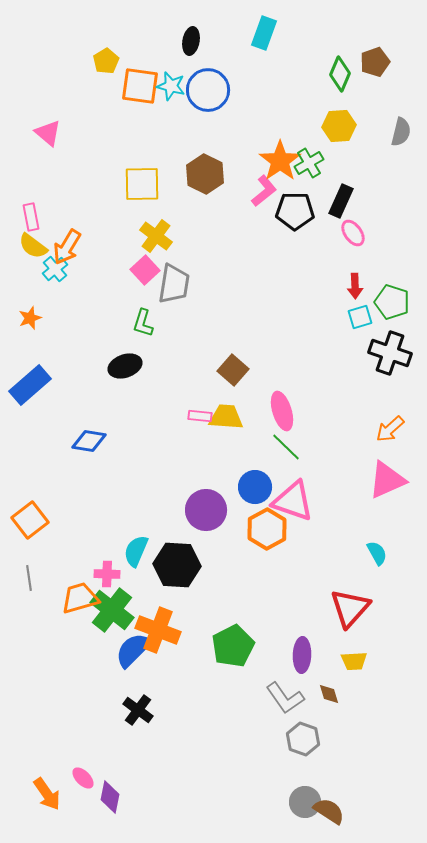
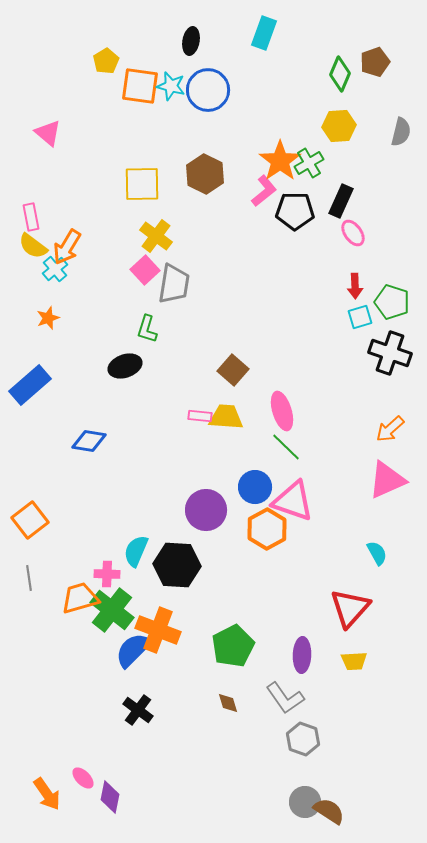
orange star at (30, 318): moved 18 px right
green L-shape at (143, 323): moved 4 px right, 6 px down
brown diamond at (329, 694): moved 101 px left, 9 px down
